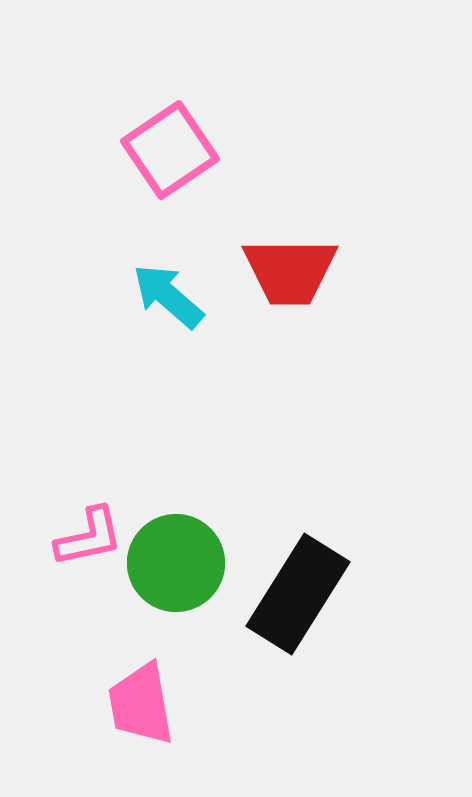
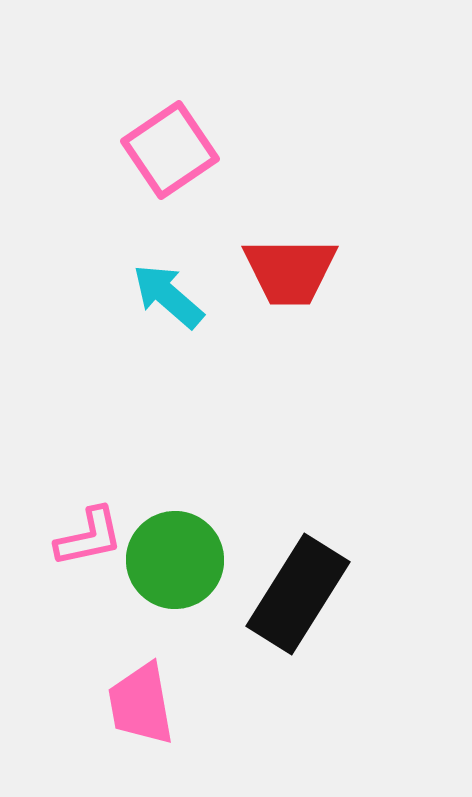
green circle: moved 1 px left, 3 px up
